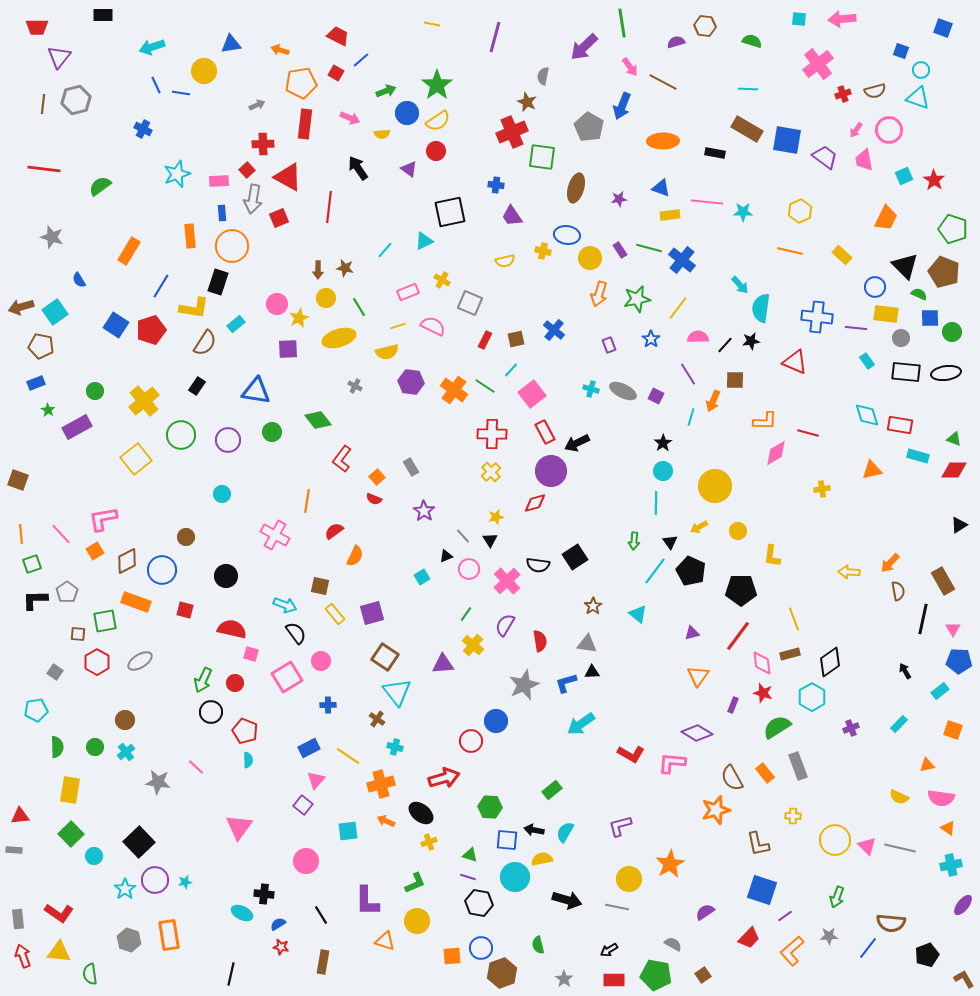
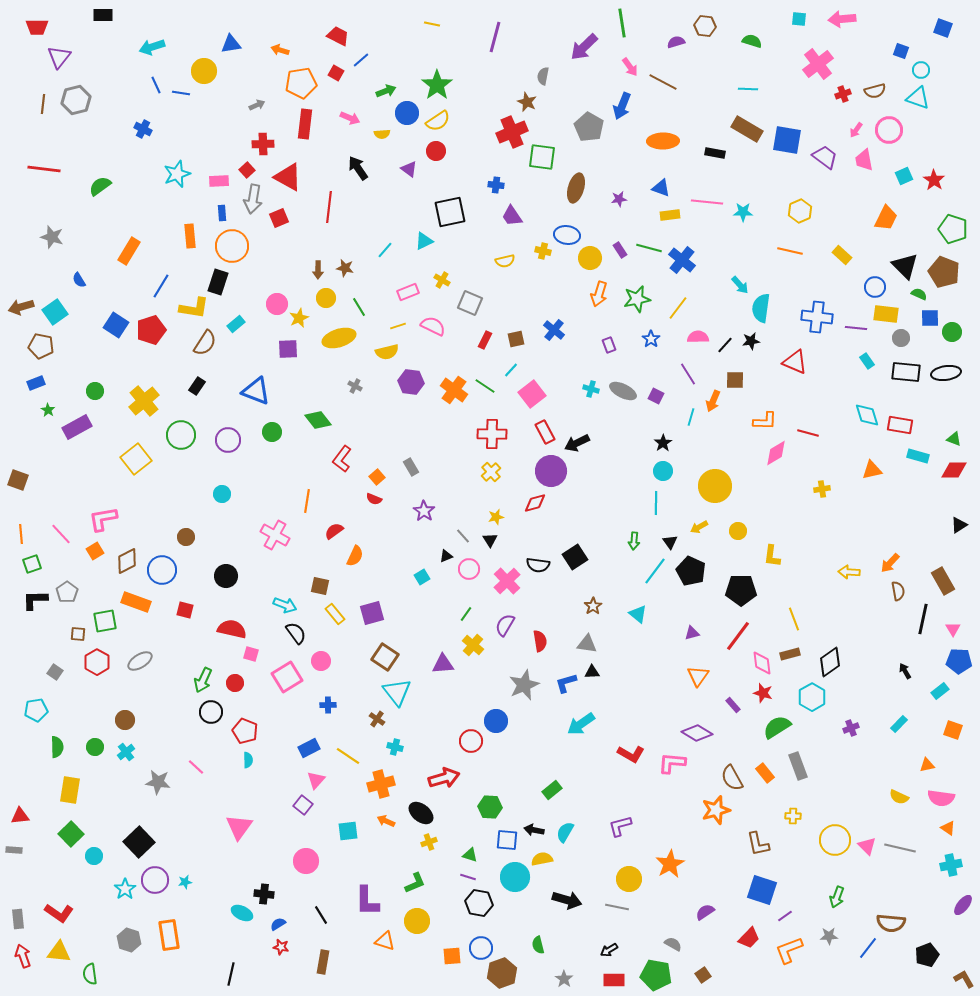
blue triangle at (256, 391): rotated 12 degrees clockwise
purple rectangle at (733, 705): rotated 63 degrees counterclockwise
orange L-shape at (792, 951): moved 3 px left, 1 px up; rotated 20 degrees clockwise
